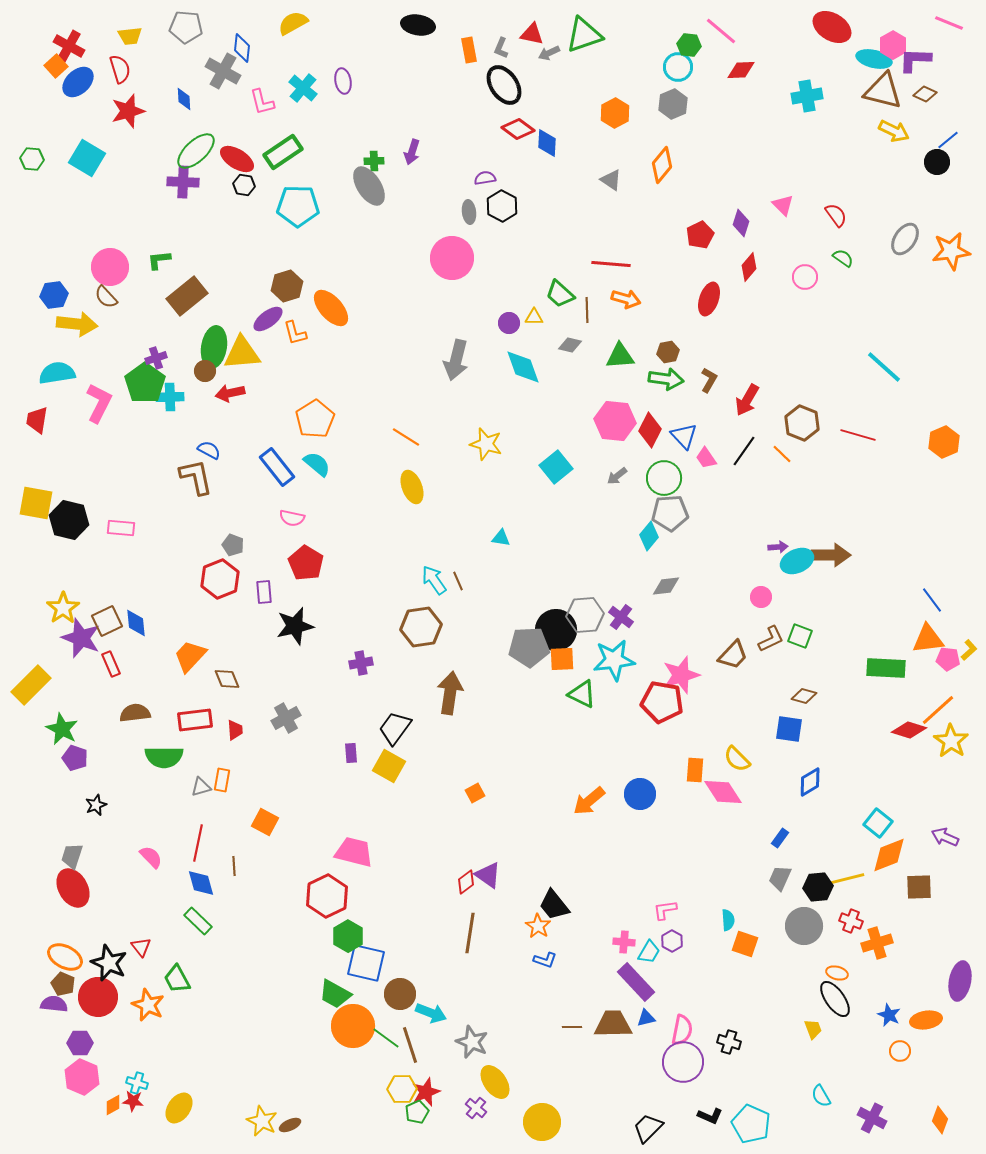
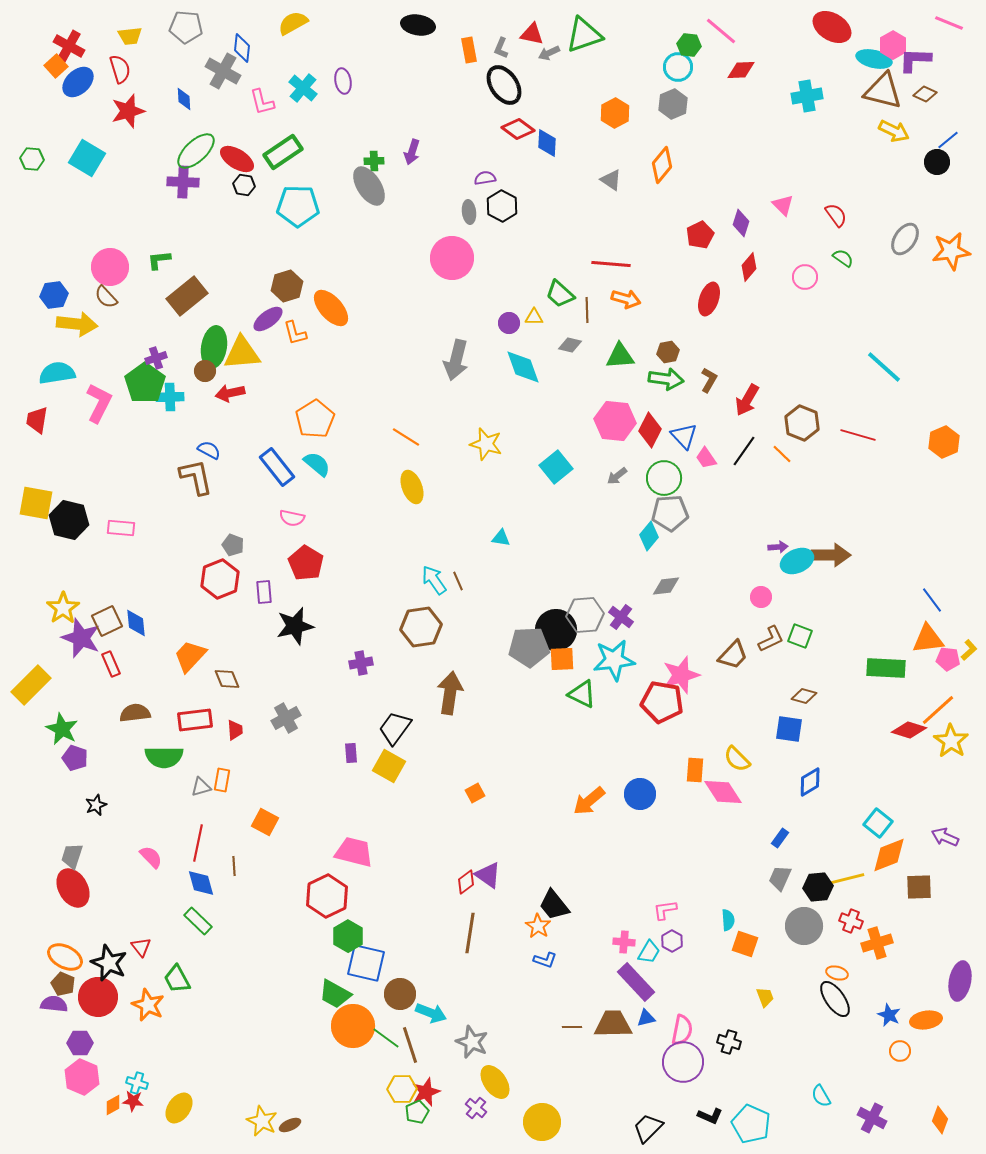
yellow trapezoid at (813, 1029): moved 48 px left, 32 px up
